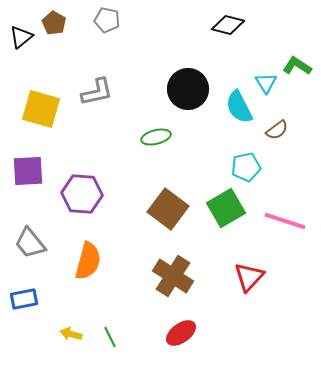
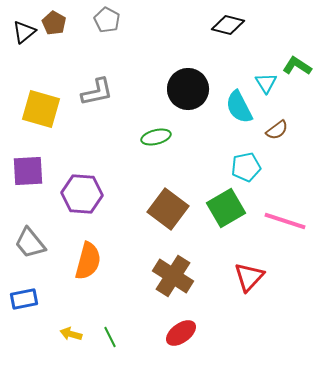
gray pentagon: rotated 15 degrees clockwise
black triangle: moved 3 px right, 5 px up
